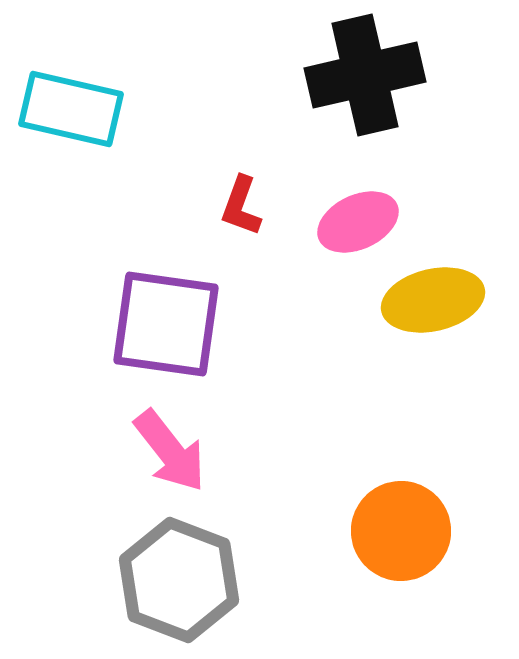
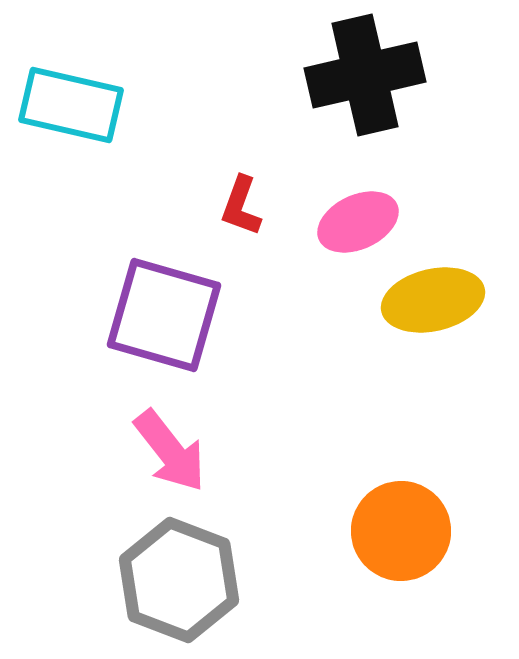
cyan rectangle: moved 4 px up
purple square: moved 2 px left, 9 px up; rotated 8 degrees clockwise
